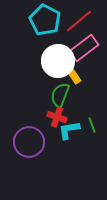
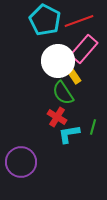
red line: rotated 20 degrees clockwise
pink rectangle: moved 1 px down; rotated 12 degrees counterclockwise
green semicircle: moved 3 px right, 2 px up; rotated 55 degrees counterclockwise
red cross: rotated 12 degrees clockwise
green line: moved 1 px right, 2 px down; rotated 35 degrees clockwise
cyan L-shape: moved 4 px down
purple circle: moved 8 px left, 20 px down
